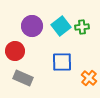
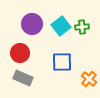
purple circle: moved 2 px up
red circle: moved 5 px right, 2 px down
orange cross: moved 1 px down
